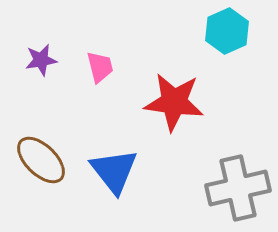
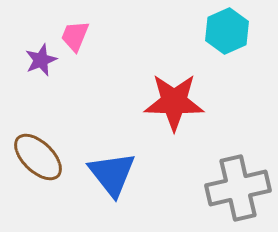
purple star: rotated 12 degrees counterclockwise
pink trapezoid: moved 25 px left, 31 px up; rotated 144 degrees counterclockwise
red star: rotated 6 degrees counterclockwise
brown ellipse: moved 3 px left, 3 px up
blue triangle: moved 2 px left, 3 px down
